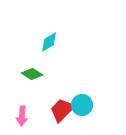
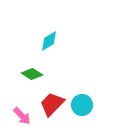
cyan diamond: moved 1 px up
red trapezoid: moved 10 px left, 6 px up
pink arrow: rotated 48 degrees counterclockwise
